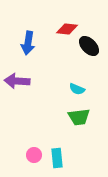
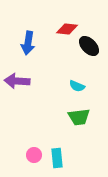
cyan semicircle: moved 3 px up
